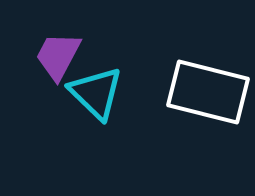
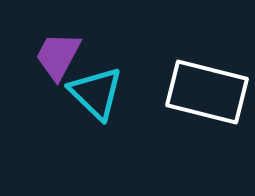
white rectangle: moved 1 px left
